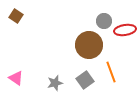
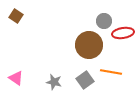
red ellipse: moved 2 px left, 3 px down
orange line: rotated 60 degrees counterclockwise
gray star: moved 1 px left, 1 px up; rotated 28 degrees clockwise
